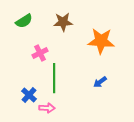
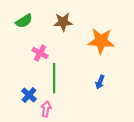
pink cross: rotated 35 degrees counterclockwise
blue arrow: rotated 32 degrees counterclockwise
pink arrow: moved 1 px left, 1 px down; rotated 84 degrees counterclockwise
